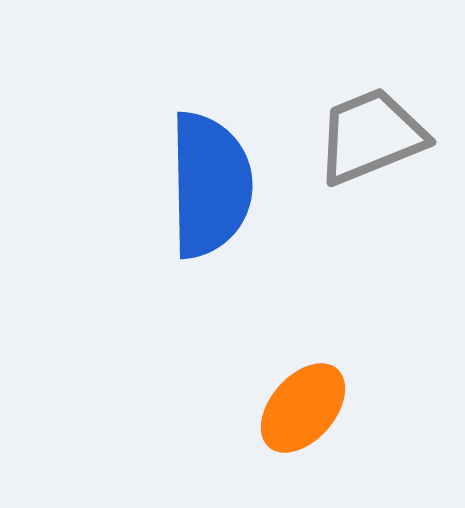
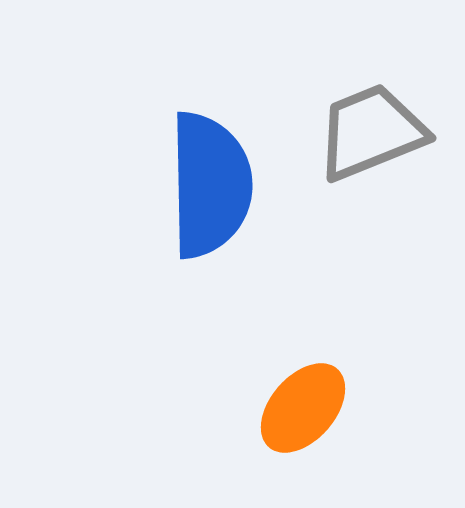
gray trapezoid: moved 4 px up
